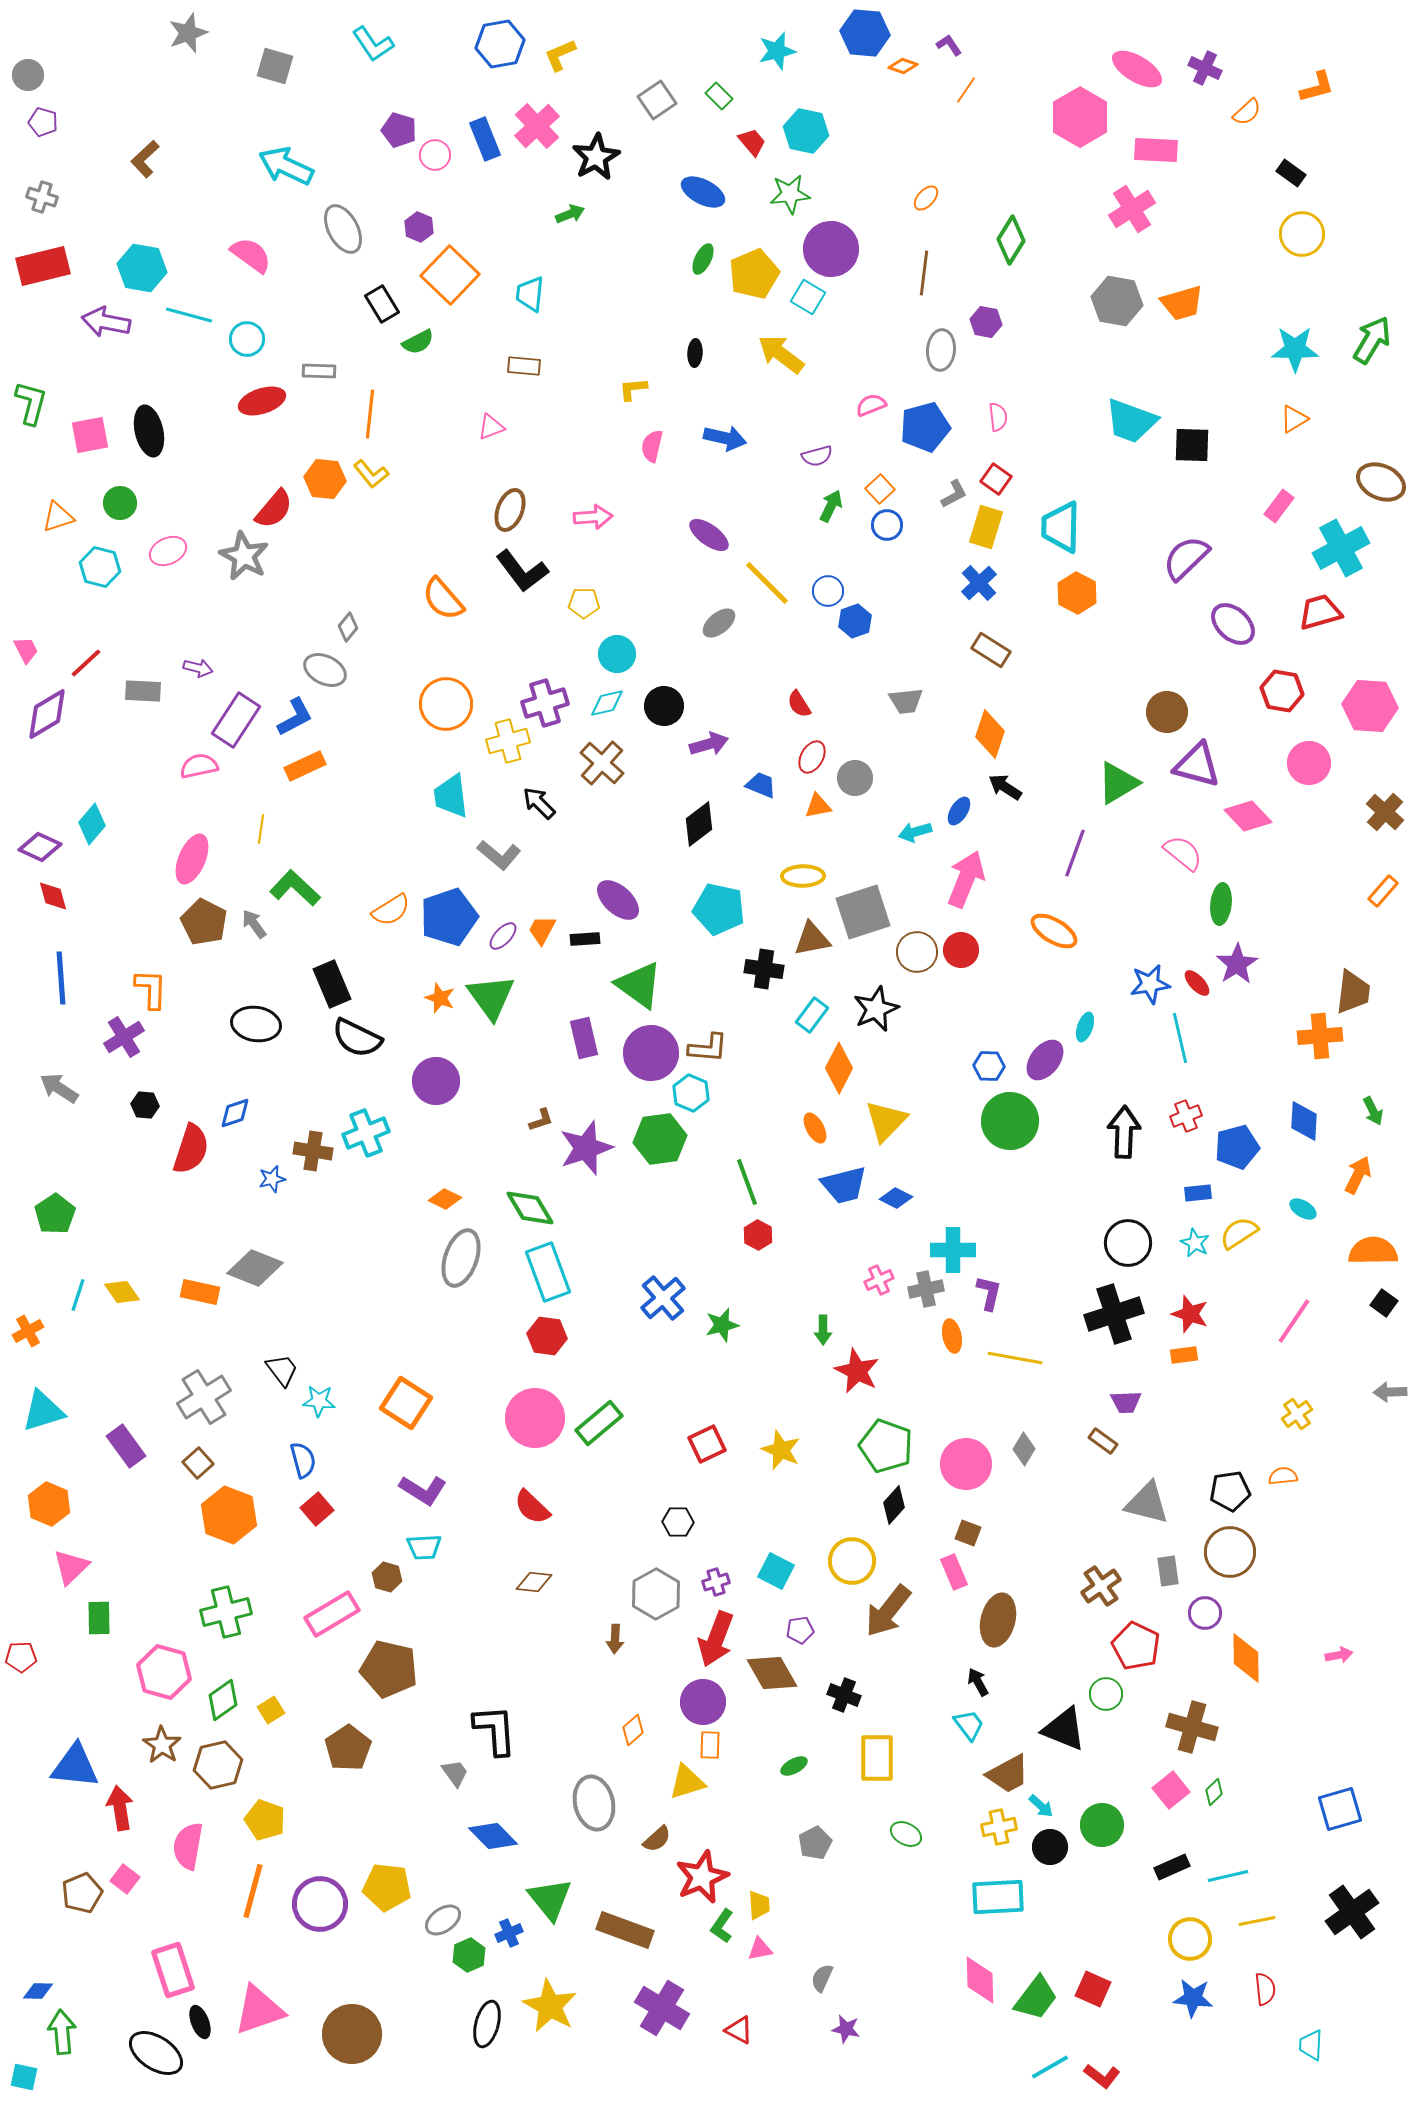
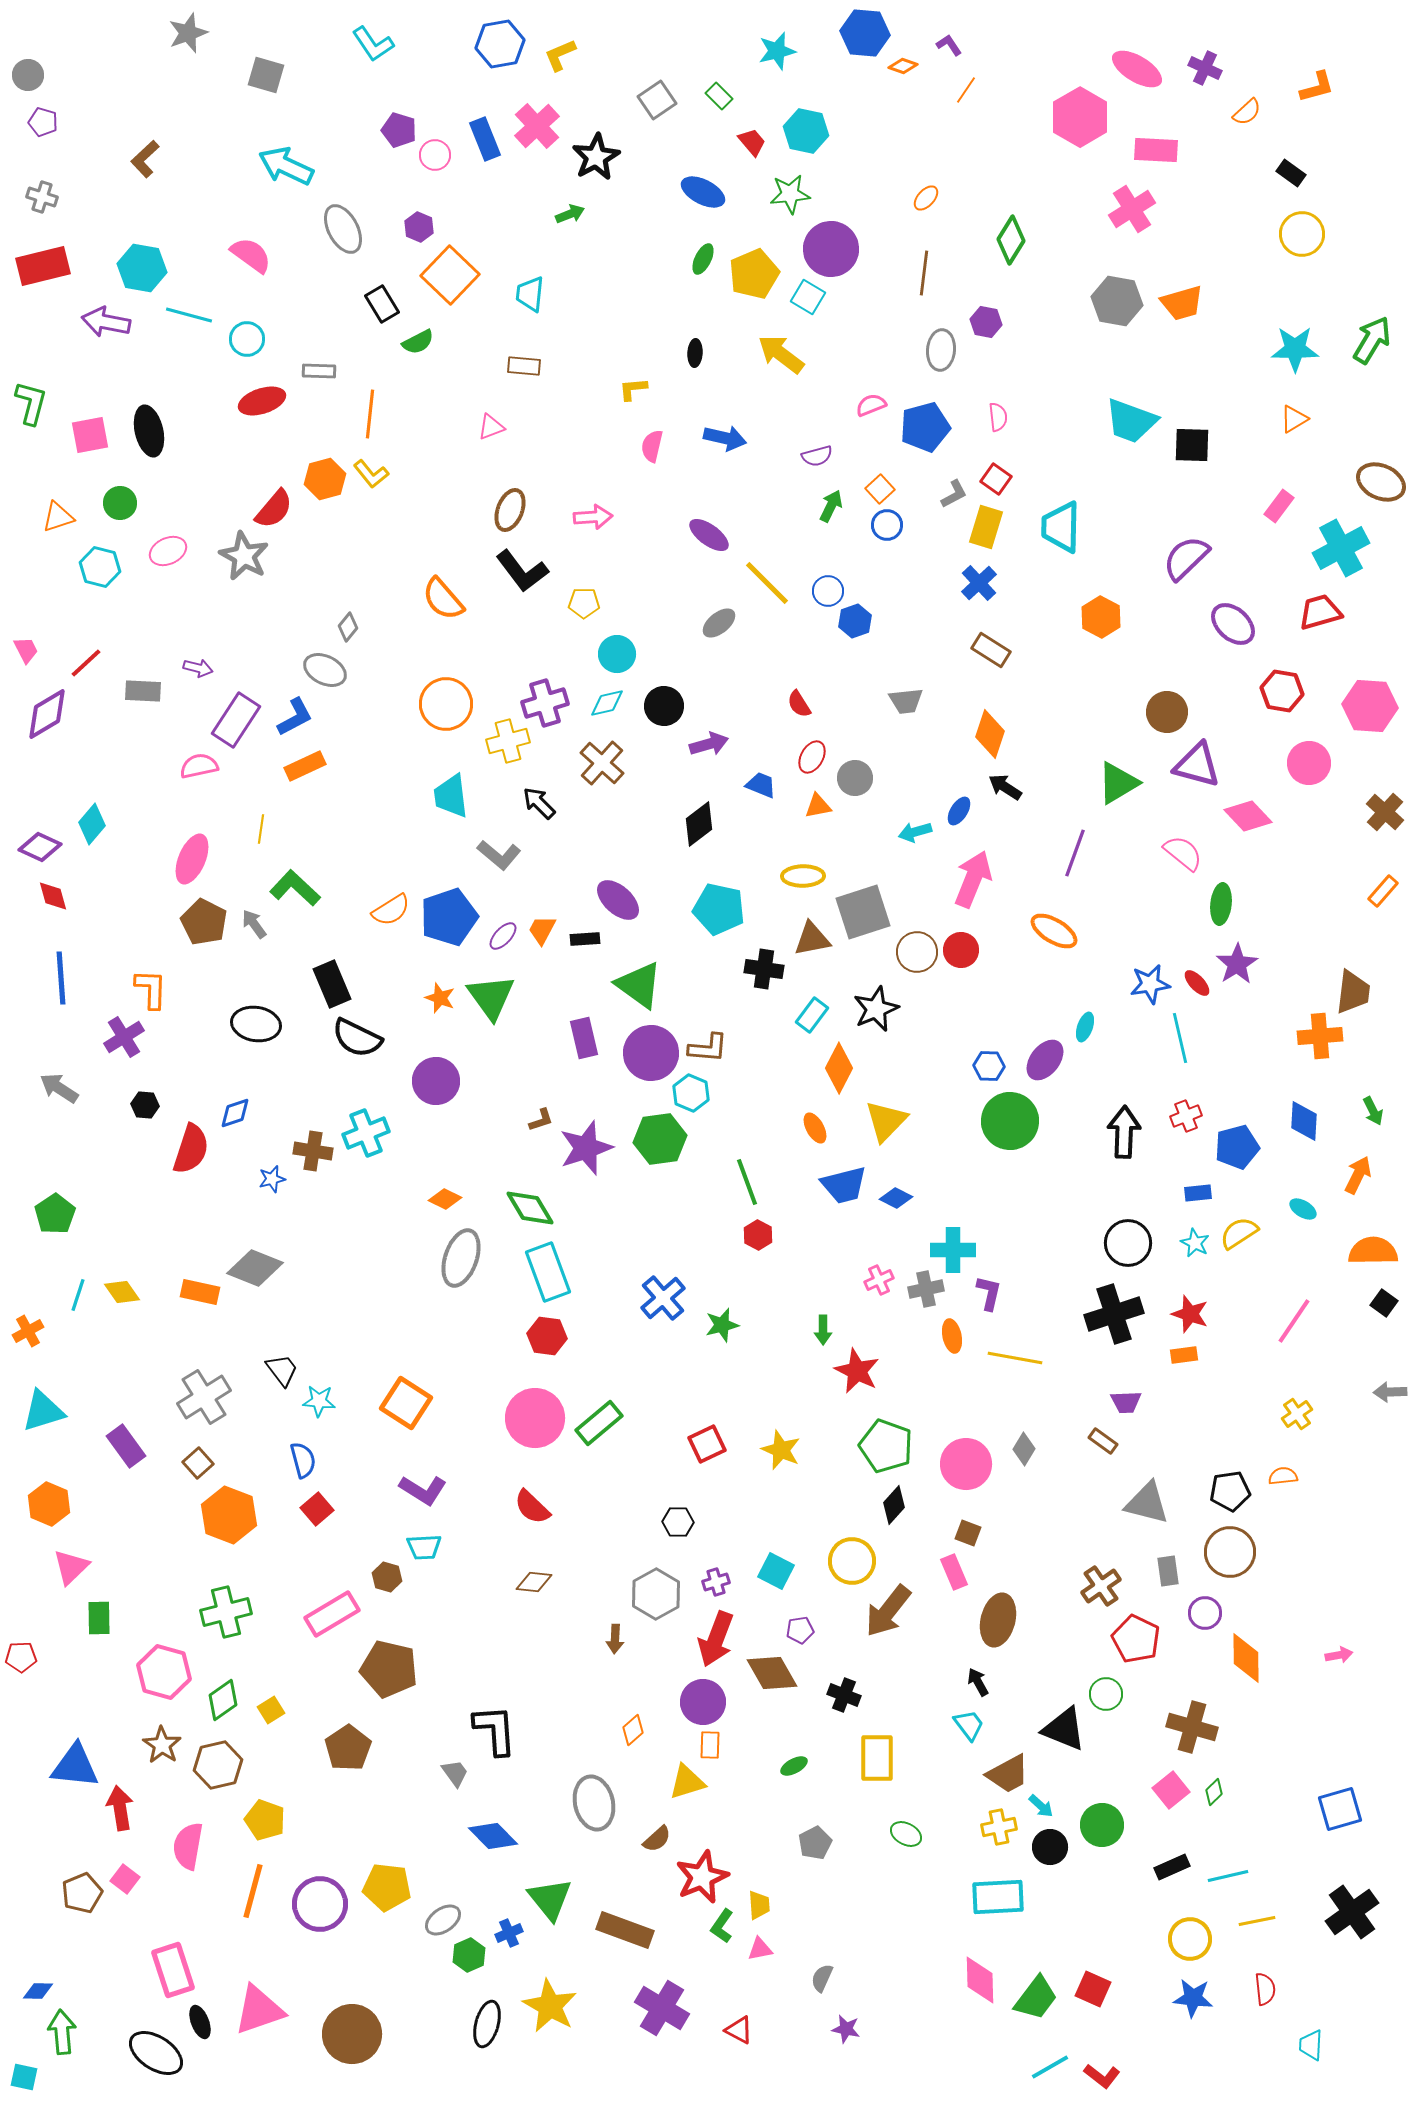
gray square at (275, 66): moved 9 px left, 9 px down
orange hexagon at (325, 479): rotated 21 degrees counterclockwise
orange hexagon at (1077, 593): moved 24 px right, 24 px down
pink arrow at (966, 879): moved 7 px right
red pentagon at (1136, 1646): moved 7 px up
